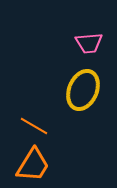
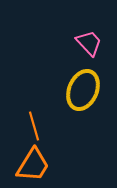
pink trapezoid: rotated 128 degrees counterclockwise
orange line: rotated 44 degrees clockwise
